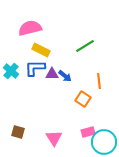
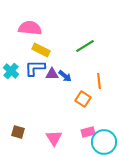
pink semicircle: rotated 20 degrees clockwise
